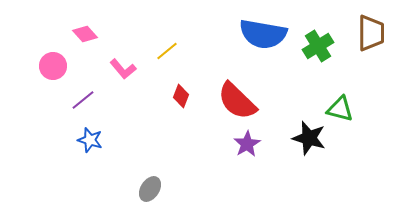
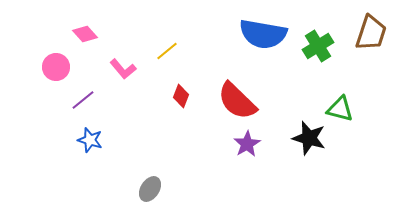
brown trapezoid: rotated 18 degrees clockwise
pink circle: moved 3 px right, 1 px down
